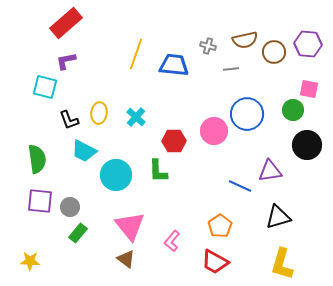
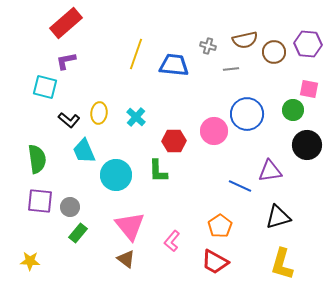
black L-shape: rotated 30 degrees counterclockwise
cyan trapezoid: rotated 40 degrees clockwise
